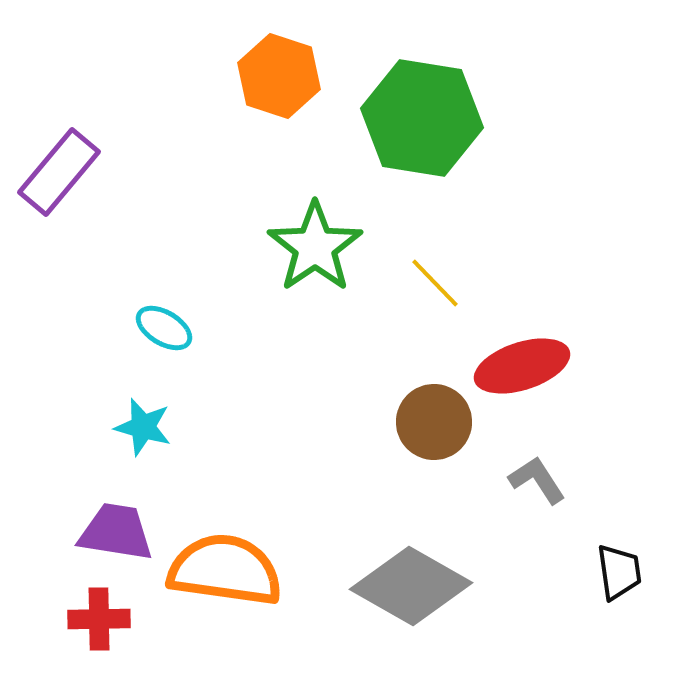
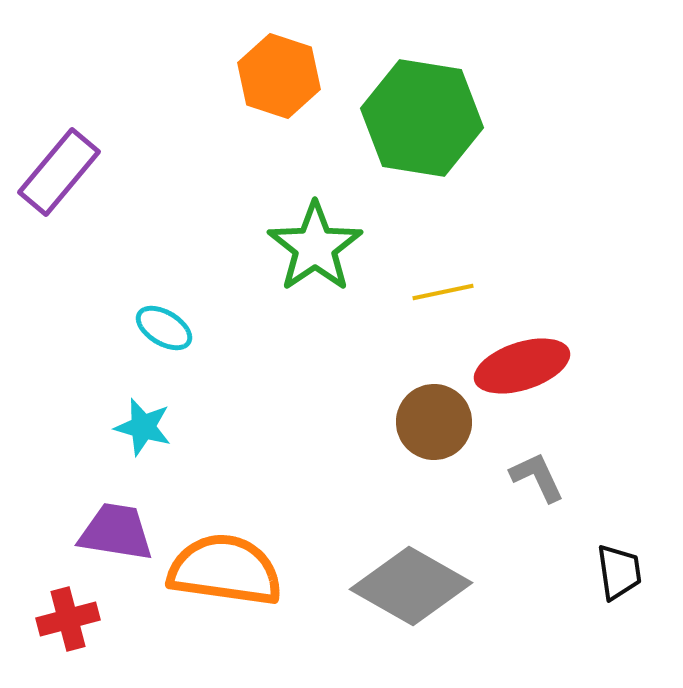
yellow line: moved 8 px right, 9 px down; rotated 58 degrees counterclockwise
gray L-shape: moved 3 px up; rotated 8 degrees clockwise
red cross: moved 31 px left; rotated 14 degrees counterclockwise
